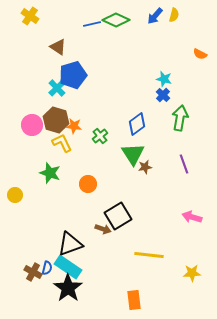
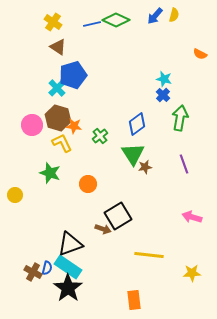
yellow cross: moved 23 px right, 6 px down
brown hexagon: moved 2 px right, 2 px up
